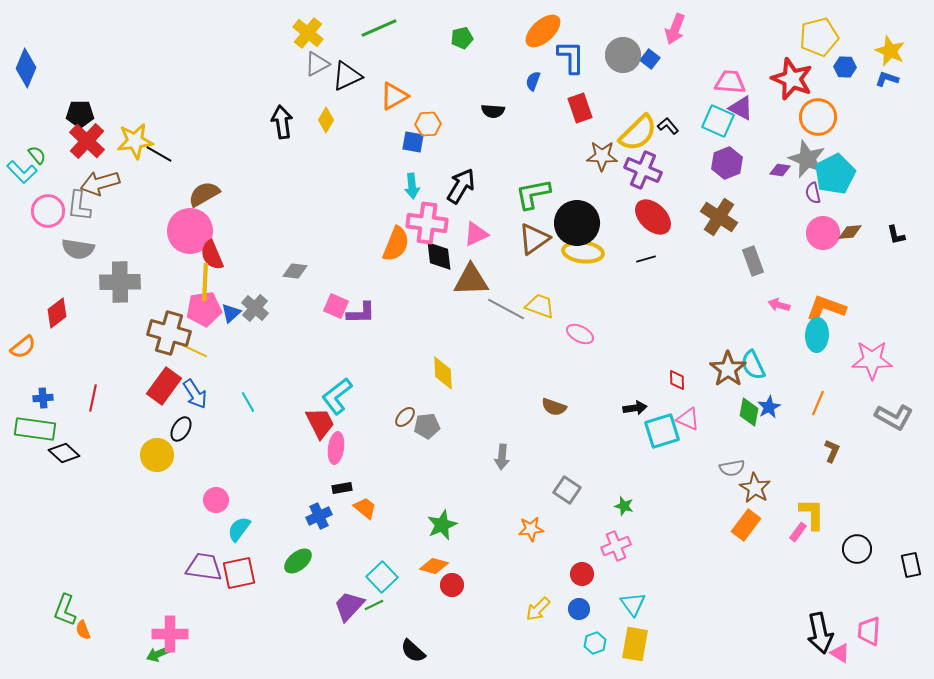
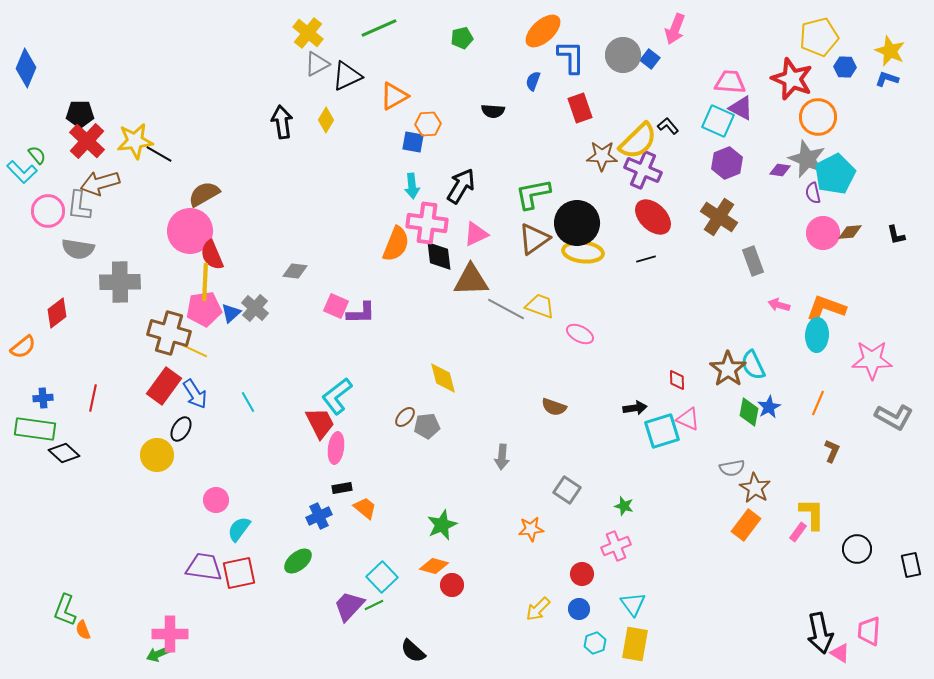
yellow semicircle at (638, 133): moved 8 px down
yellow diamond at (443, 373): moved 5 px down; rotated 12 degrees counterclockwise
